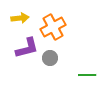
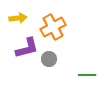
yellow arrow: moved 2 px left
gray circle: moved 1 px left, 1 px down
